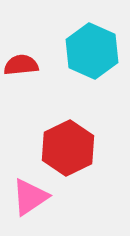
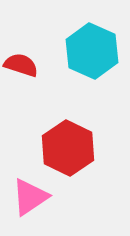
red semicircle: rotated 24 degrees clockwise
red hexagon: rotated 8 degrees counterclockwise
